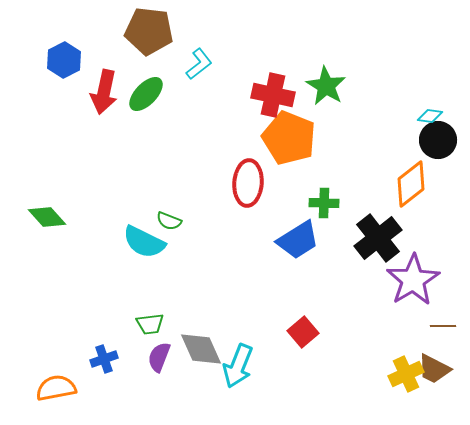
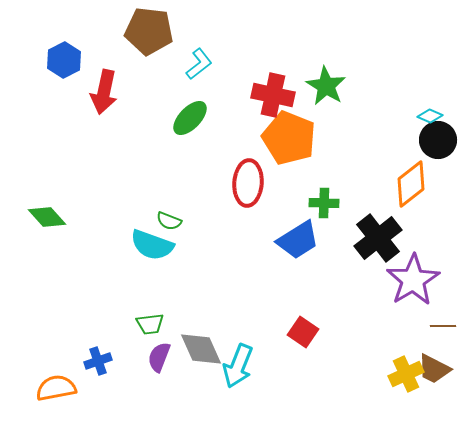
green ellipse: moved 44 px right, 24 px down
cyan diamond: rotated 15 degrees clockwise
cyan semicircle: moved 8 px right, 3 px down; rotated 6 degrees counterclockwise
red square: rotated 16 degrees counterclockwise
blue cross: moved 6 px left, 2 px down
